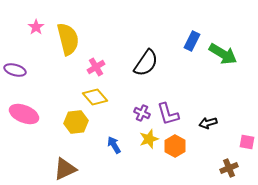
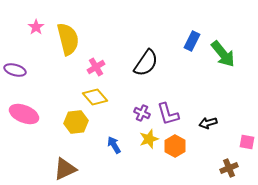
green arrow: rotated 20 degrees clockwise
